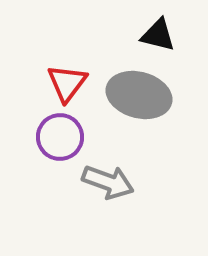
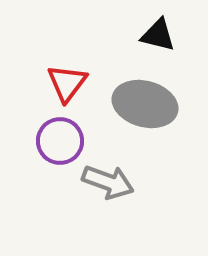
gray ellipse: moved 6 px right, 9 px down
purple circle: moved 4 px down
